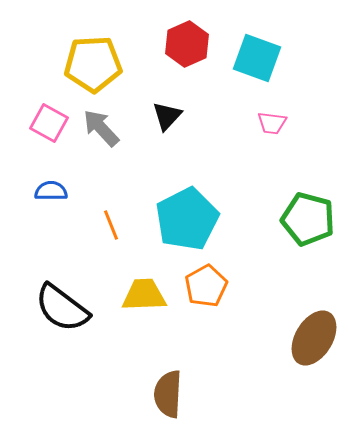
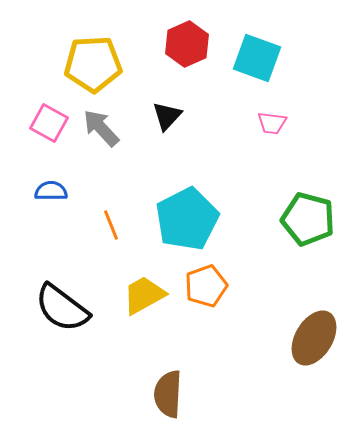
orange pentagon: rotated 9 degrees clockwise
yellow trapezoid: rotated 27 degrees counterclockwise
